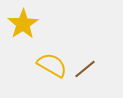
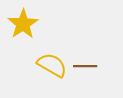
brown line: moved 3 px up; rotated 40 degrees clockwise
